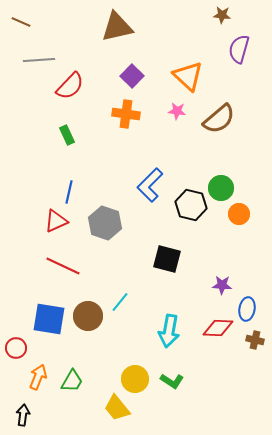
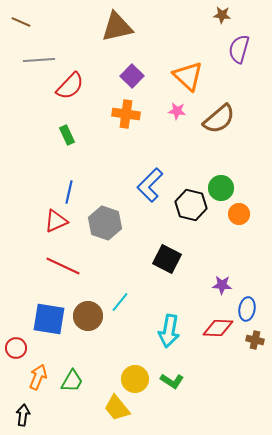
black square: rotated 12 degrees clockwise
